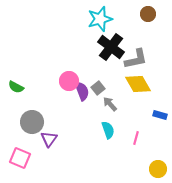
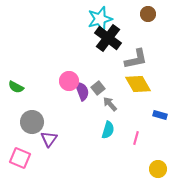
black cross: moved 3 px left, 9 px up
cyan semicircle: rotated 36 degrees clockwise
